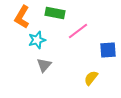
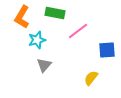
blue square: moved 1 px left
